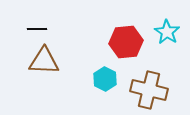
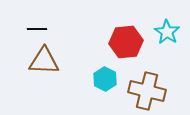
brown cross: moved 2 px left, 1 px down
